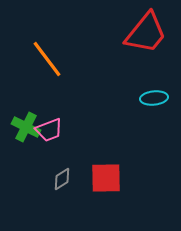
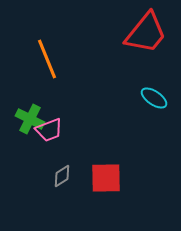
orange line: rotated 15 degrees clockwise
cyan ellipse: rotated 40 degrees clockwise
green cross: moved 4 px right, 8 px up
gray diamond: moved 3 px up
